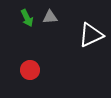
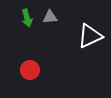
green arrow: rotated 12 degrees clockwise
white triangle: moved 1 px left, 1 px down
